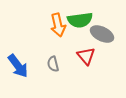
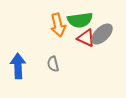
gray ellipse: rotated 70 degrees counterclockwise
red triangle: moved 18 px up; rotated 24 degrees counterclockwise
blue arrow: rotated 145 degrees counterclockwise
